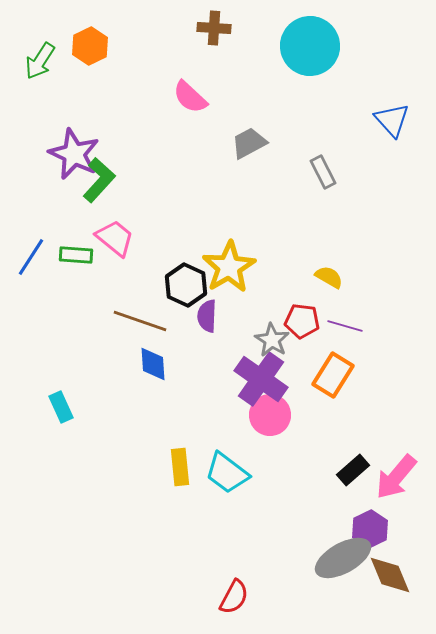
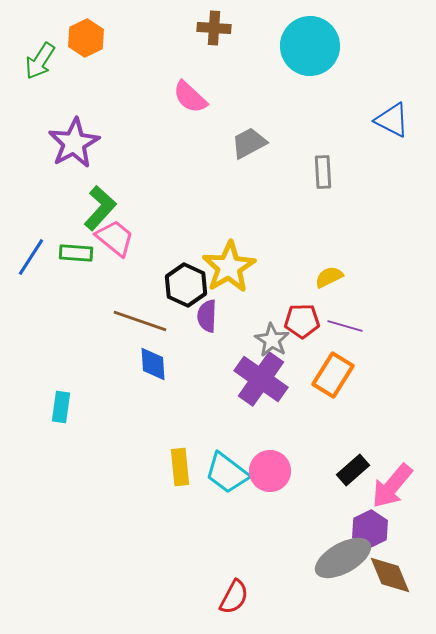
orange hexagon: moved 4 px left, 8 px up
blue triangle: rotated 21 degrees counterclockwise
purple star: moved 11 px up; rotated 18 degrees clockwise
gray rectangle: rotated 24 degrees clockwise
green L-shape: moved 1 px right, 28 px down
green rectangle: moved 2 px up
yellow semicircle: rotated 56 degrees counterclockwise
red pentagon: rotated 8 degrees counterclockwise
cyan rectangle: rotated 32 degrees clockwise
pink circle: moved 56 px down
pink arrow: moved 4 px left, 9 px down
